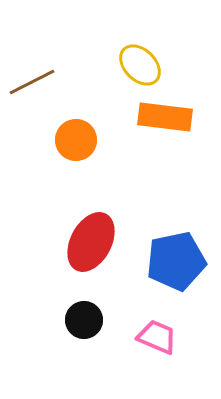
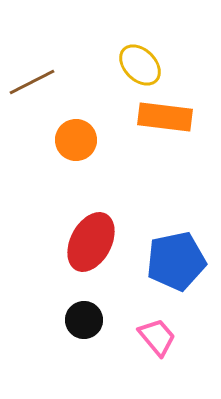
pink trapezoid: rotated 27 degrees clockwise
